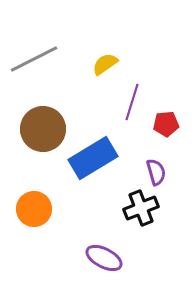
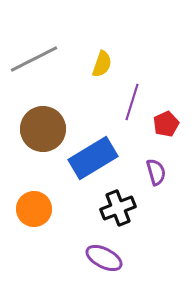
yellow semicircle: moved 3 px left; rotated 144 degrees clockwise
red pentagon: rotated 20 degrees counterclockwise
black cross: moved 23 px left
